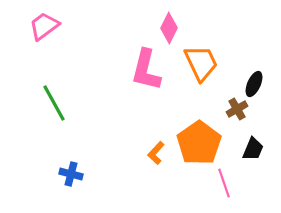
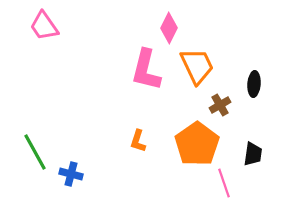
pink trapezoid: rotated 88 degrees counterclockwise
orange trapezoid: moved 4 px left, 3 px down
black ellipse: rotated 20 degrees counterclockwise
green line: moved 19 px left, 49 px down
brown cross: moved 17 px left, 4 px up
orange pentagon: moved 2 px left, 1 px down
black trapezoid: moved 5 px down; rotated 15 degrees counterclockwise
orange L-shape: moved 18 px left, 12 px up; rotated 25 degrees counterclockwise
